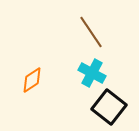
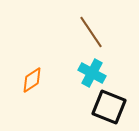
black square: rotated 16 degrees counterclockwise
